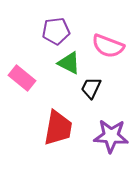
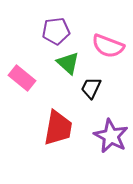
green triangle: moved 1 px left; rotated 15 degrees clockwise
purple star: rotated 24 degrees clockwise
